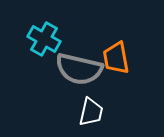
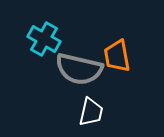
orange trapezoid: moved 1 px right, 2 px up
